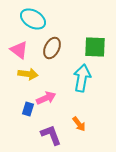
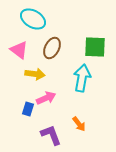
yellow arrow: moved 7 px right
